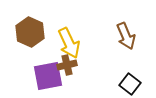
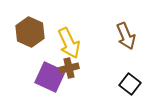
brown cross: moved 2 px right, 3 px down
purple square: moved 2 px right, 1 px down; rotated 36 degrees clockwise
